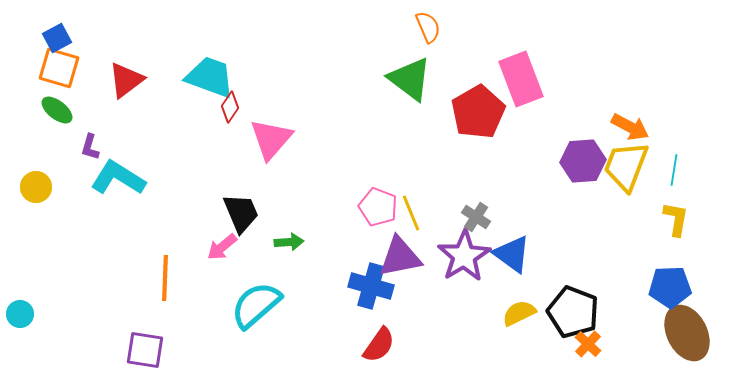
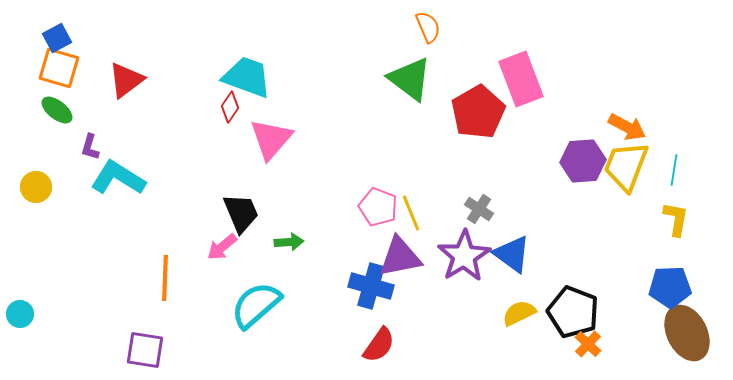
cyan trapezoid: moved 37 px right
orange arrow: moved 3 px left
gray cross: moved 3 px right, 8 px up
